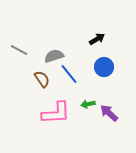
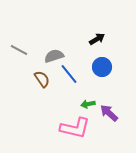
blue circle: moved 2 px left
pink L-shape: moved 19 px right, 15 px down; rotated 16 degrees clockwise
